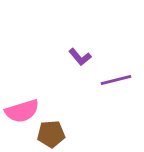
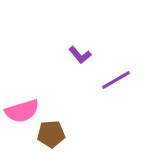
purple L-shape: moved 2 px up
purple line: rotated 16 degrees counterclockwise
